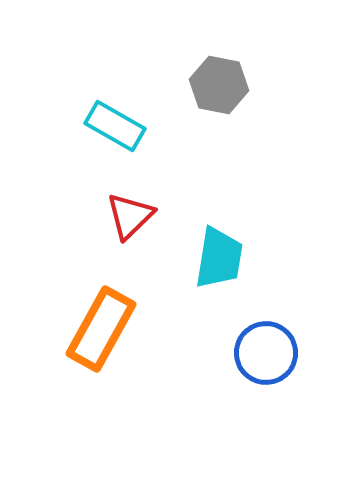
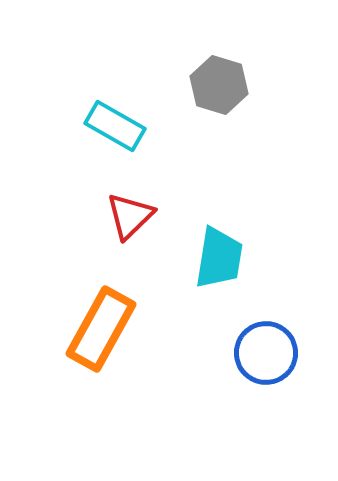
gray hexagon: rotated 6 degrees clockwise
